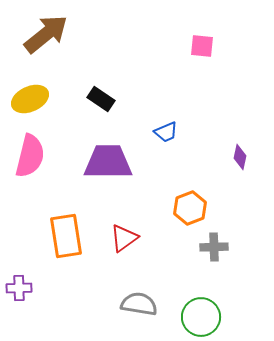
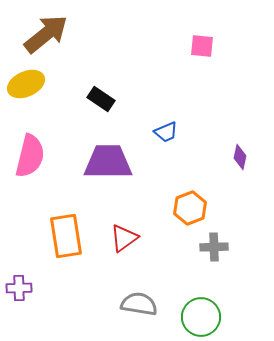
yellow ellipse: moved 4 px left, 15 px up
